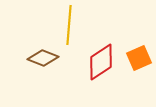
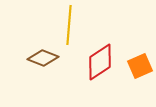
orange square: moved 1 px right, 8 px down
red diamond: moved 1 px left
